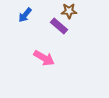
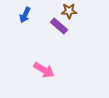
blue arrow: rotated 14 degrees counterclockwise
pink arrow: moved 12 px down
